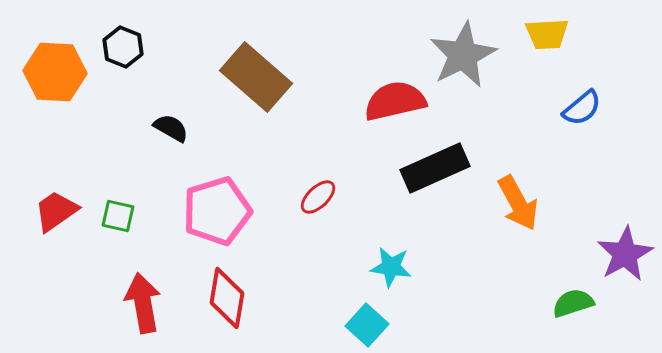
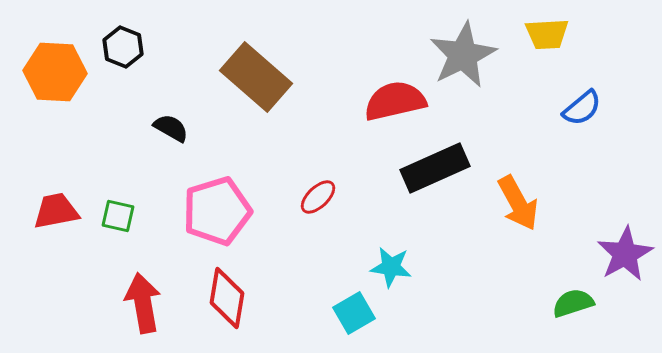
red trapezoid: rotated 24 degrees clockwise
cyan square: moved 13 px left, 12 px up; rotated 18 degrees clockwise
